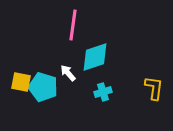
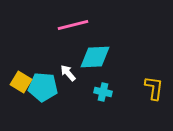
pink line: rotated 68 degrees clockwise
cyan diamond: rotated 16 degrees clockwise
yellow square: rotated 20 degrees clockwise
cyan pentagon: rotated 12 degrees counterclockwise
cyan cross: rotated 30 degrees clockwise
